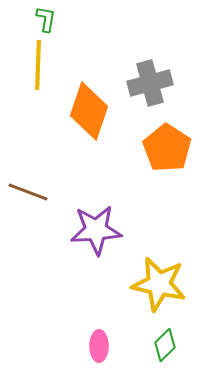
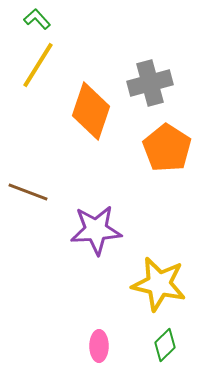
green L-shape: moved 9 px left; rotated 52 degrees counterclockwise
yellow line: rotated 30 degrees clockwise
orange diamond: moved 2 px right
